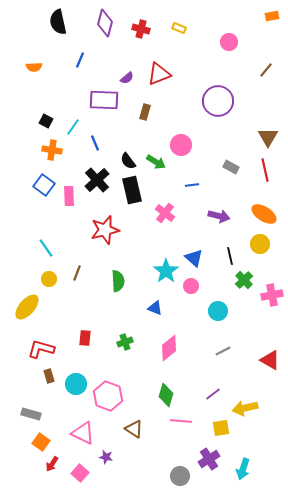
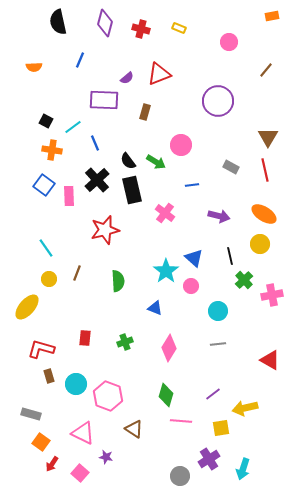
cyan line at (73, 127): rotated 18 degrees clockwise
pink diamond at (169, 348): rotated 20 degrees counterclockwise
gray line at (223, 351): moved 5 px left, 7 px up; rotated 21 degrees clockwise
